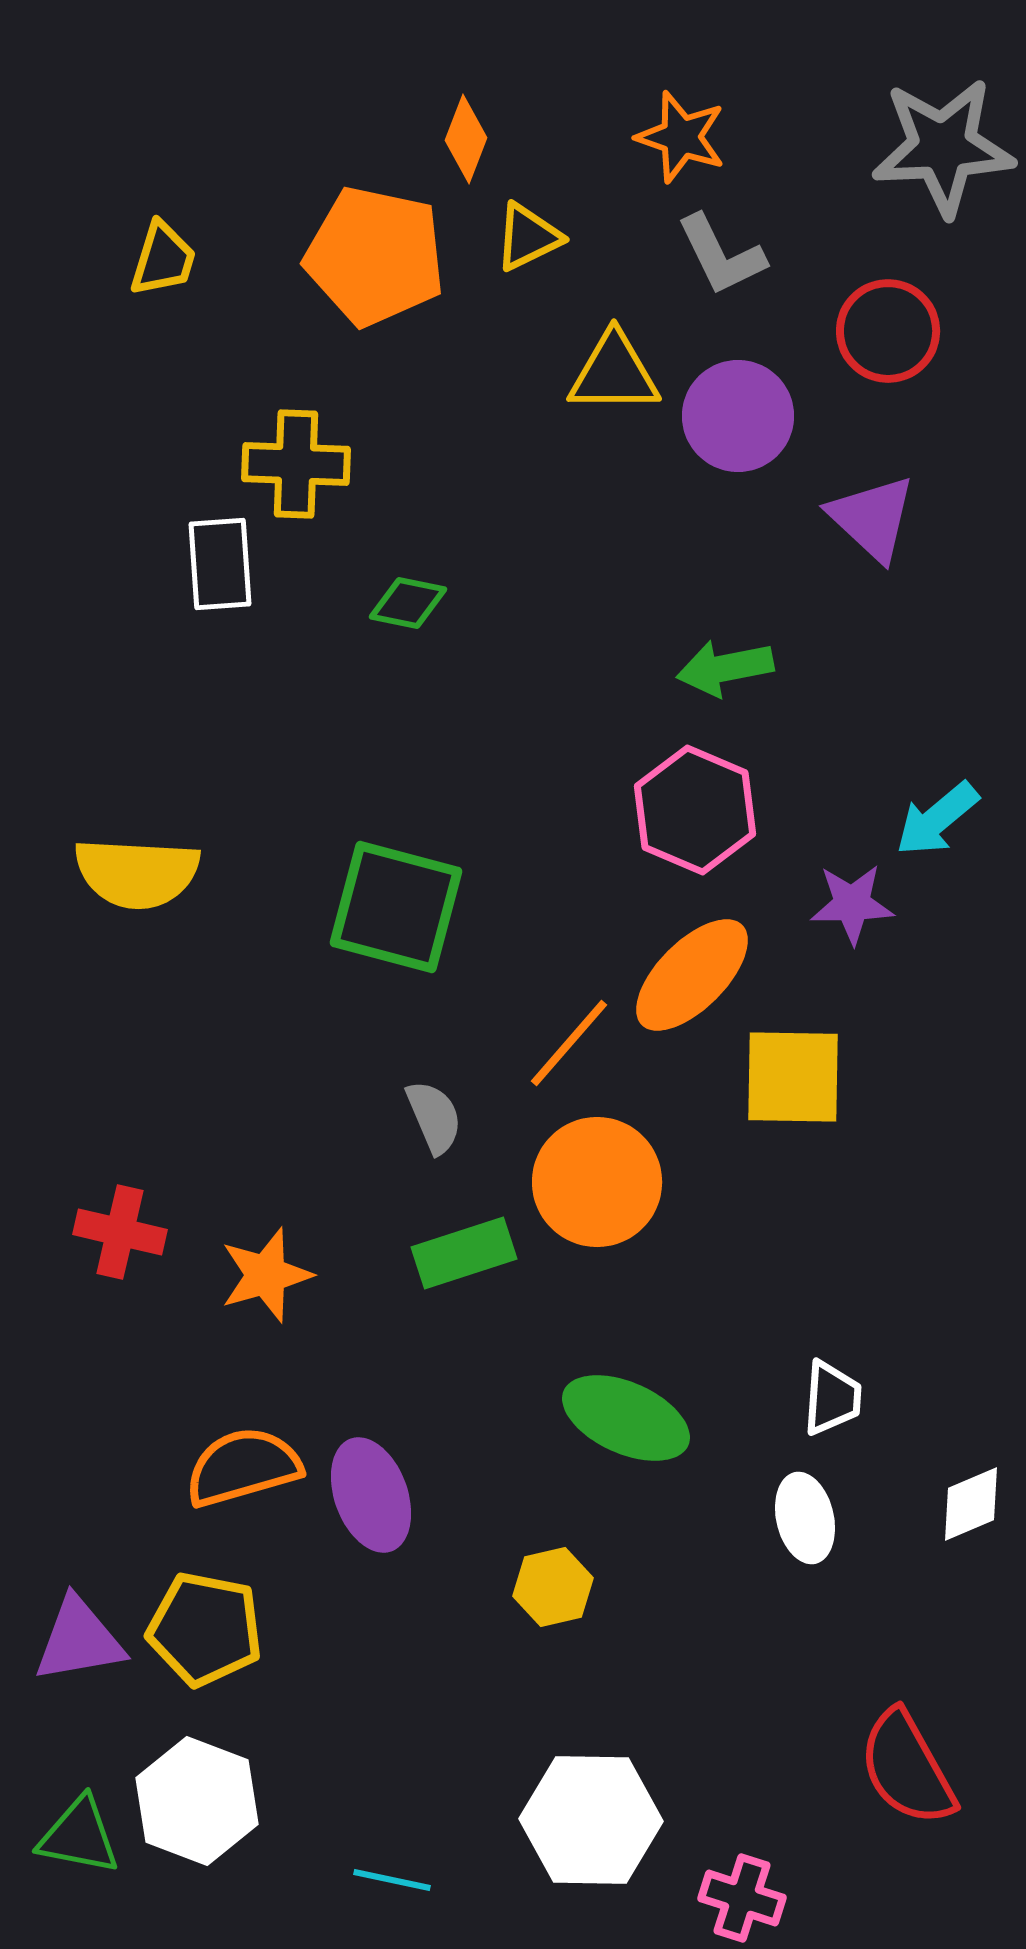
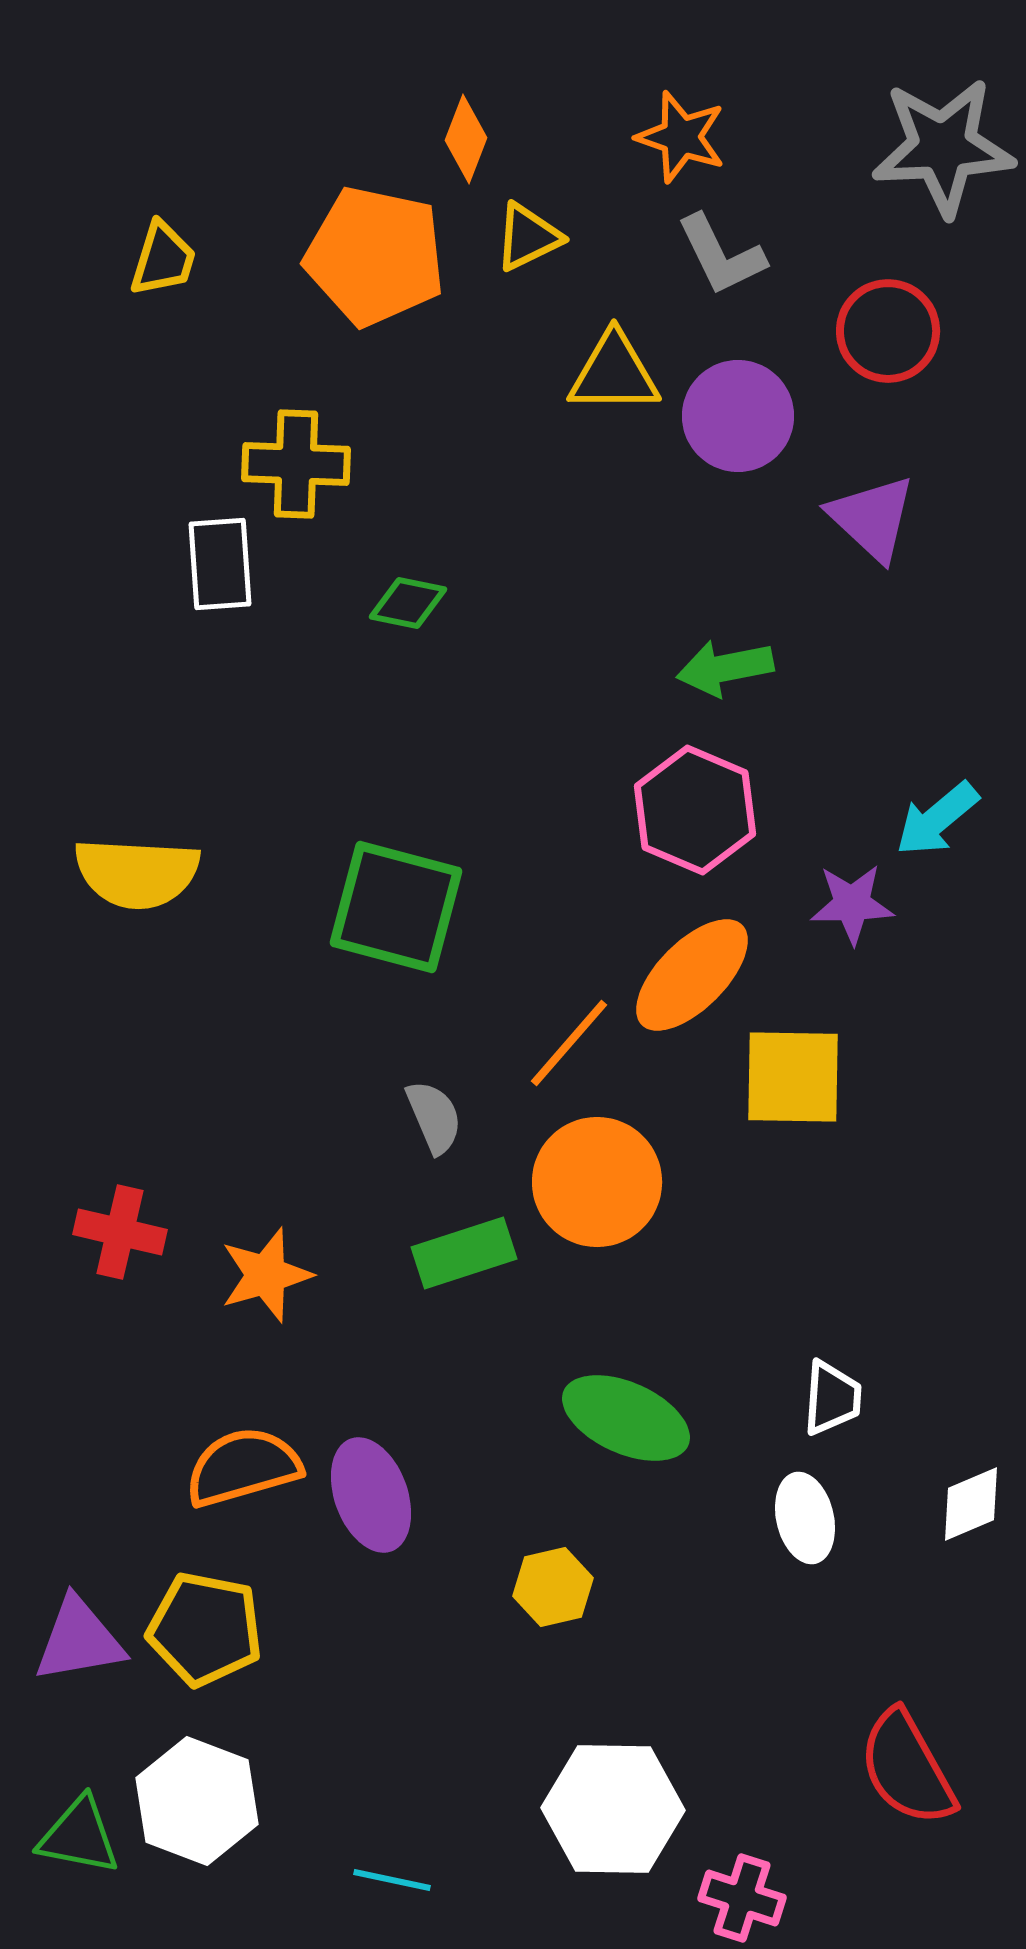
white hexagon at (591, 1820): moved 22 px right, 11 px up
